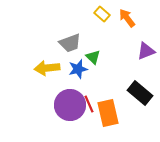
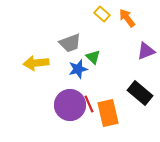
yellow arrow: moved 11 px left, 5 px up
